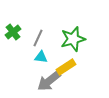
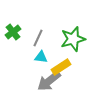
yellow rectangle: moved 5 px left
